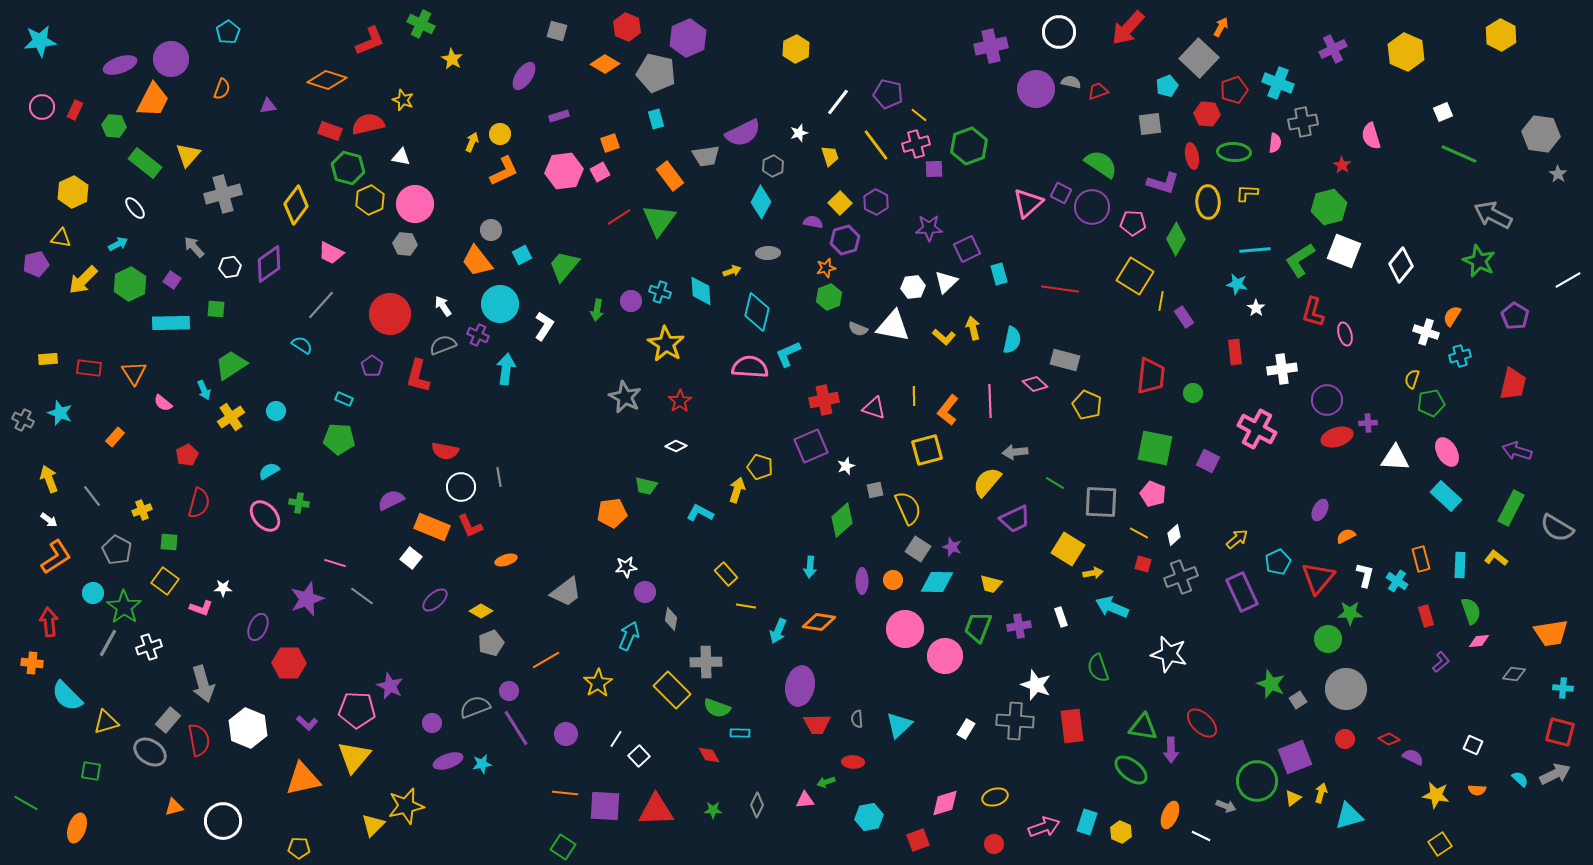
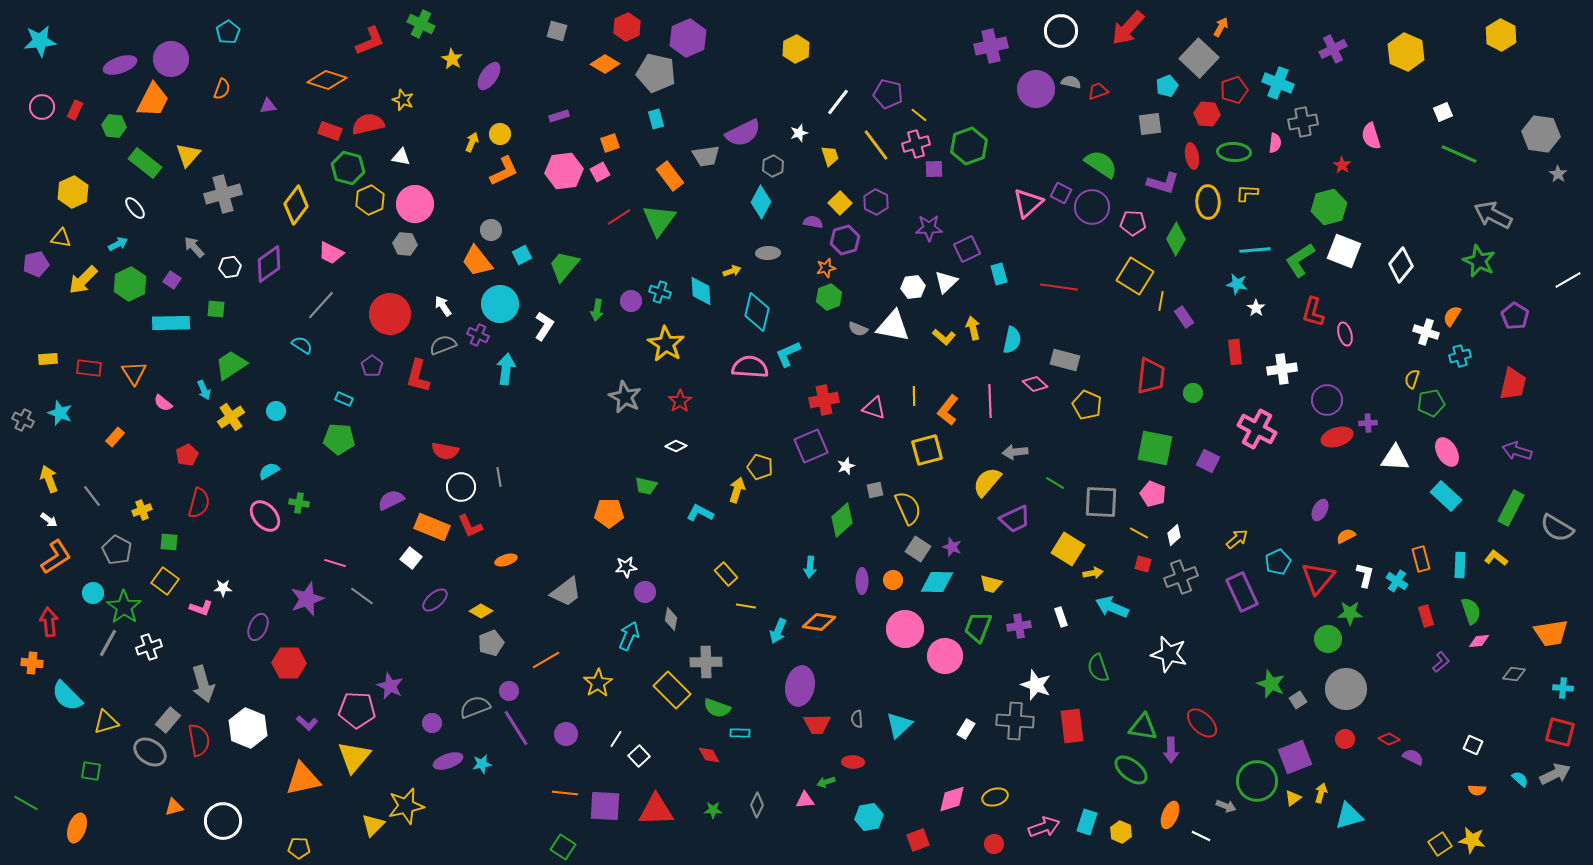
red hexagon at (627, 27): rotated 12 degrees clockwise
white circle at (1059, 32): moved 2 px right, 1 px up
purple ellipse at (524, 76): moved 35 px left
red line at (1060, 289): moved 1 px left, 2 px up
orange pentagon at (612, 513): moved 3 px left; rotated 8 degrees clockwise
yellow star at (1436, 795): moved 36 px right, 45 px down
pink diamond at (945, 803): moved 7 px right, 4 px up
